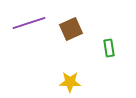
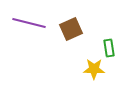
purple line: rotated 32 degrees clockwise
yellow star: moved 24 px right, 13 px up
